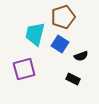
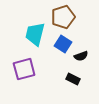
blue square: moved 3 px right
